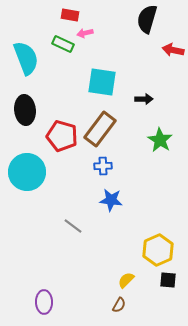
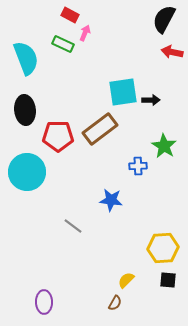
red rectangle: rotated 18 degrees clockwise
black semicircle: moved 17 px right; rotated 12 degrees clockwise
pink arrow: rotated 126 degrees clockwise
red arrow: moved 1 px left, 2 px down
cyan square: moved 21 px right, 10 px down; rotated 16 degrees counterclockwise
black arrow: moved 7 px right, 1 px down
brown rectangle: rotated 16 degrees clockwise
red pentagon: moved 4 px left; rotated 16 degrees counterclockwise
green star: moved 4 px right, 6 px down
blue cross: moved 35 px right
yellow hexagon: moved 5 px right, 2 px up; rotated 20 degrees clockwise
brown semicircle: moved 4 px left, 2 px up
